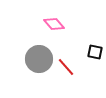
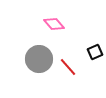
black square: rotated 35 degrees counterclockwise
red line: moved 2 px right
